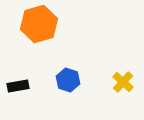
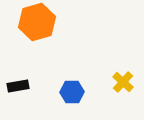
orange hexagon: moved 2 px left, 2 px up
blue hexagon: moved 4 px right, 12 px down; rotated 20 degrees counterclockwise
